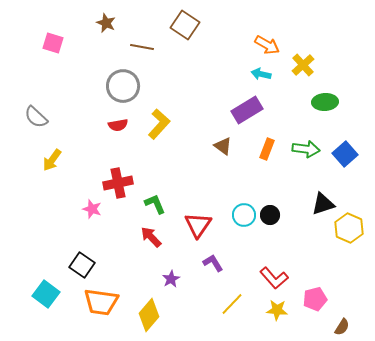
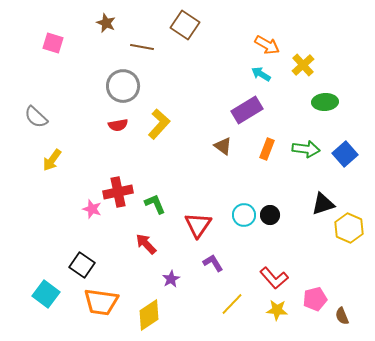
cyan arrow: rotated 18 degrees clockwise
red cross: moved 9 px down
red arrow: moved 5 px left, 7 px down
yellow diamond: rotated 16 degrees clockwise
brown semicircle: moved 11 px up; rotated 126 degrees clockwise
